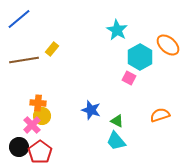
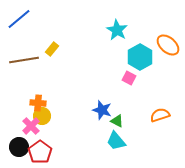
blue star: moved 11 px right
pink cross: moved 1 px left, 1 px down
